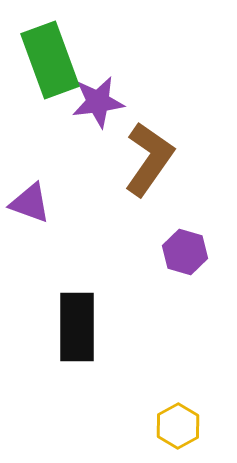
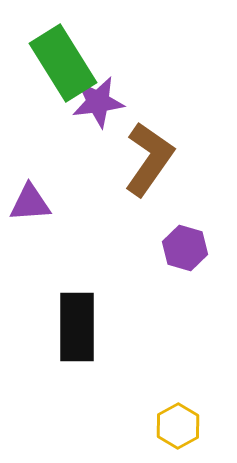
green rectangle: moved 13 px right, 3 px down; rotated 12 degrees counterclockwise
purple triangle: rotated 24 degrees counterclockwise
purple hexagon: moved 4 px up
